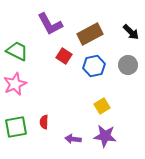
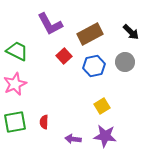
red square: rotated 14 degrees clockwise
gray circle: moved 3 px left, 3 px up
green square: moved 1 px left, 5 px up
